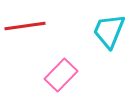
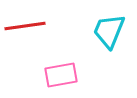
pink rectangle: rotated 36 degrees clockwise
